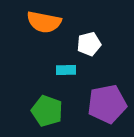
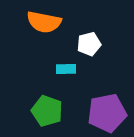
cyan rectangle: moved 1 px up
purple pentagon: moved 9 px down
